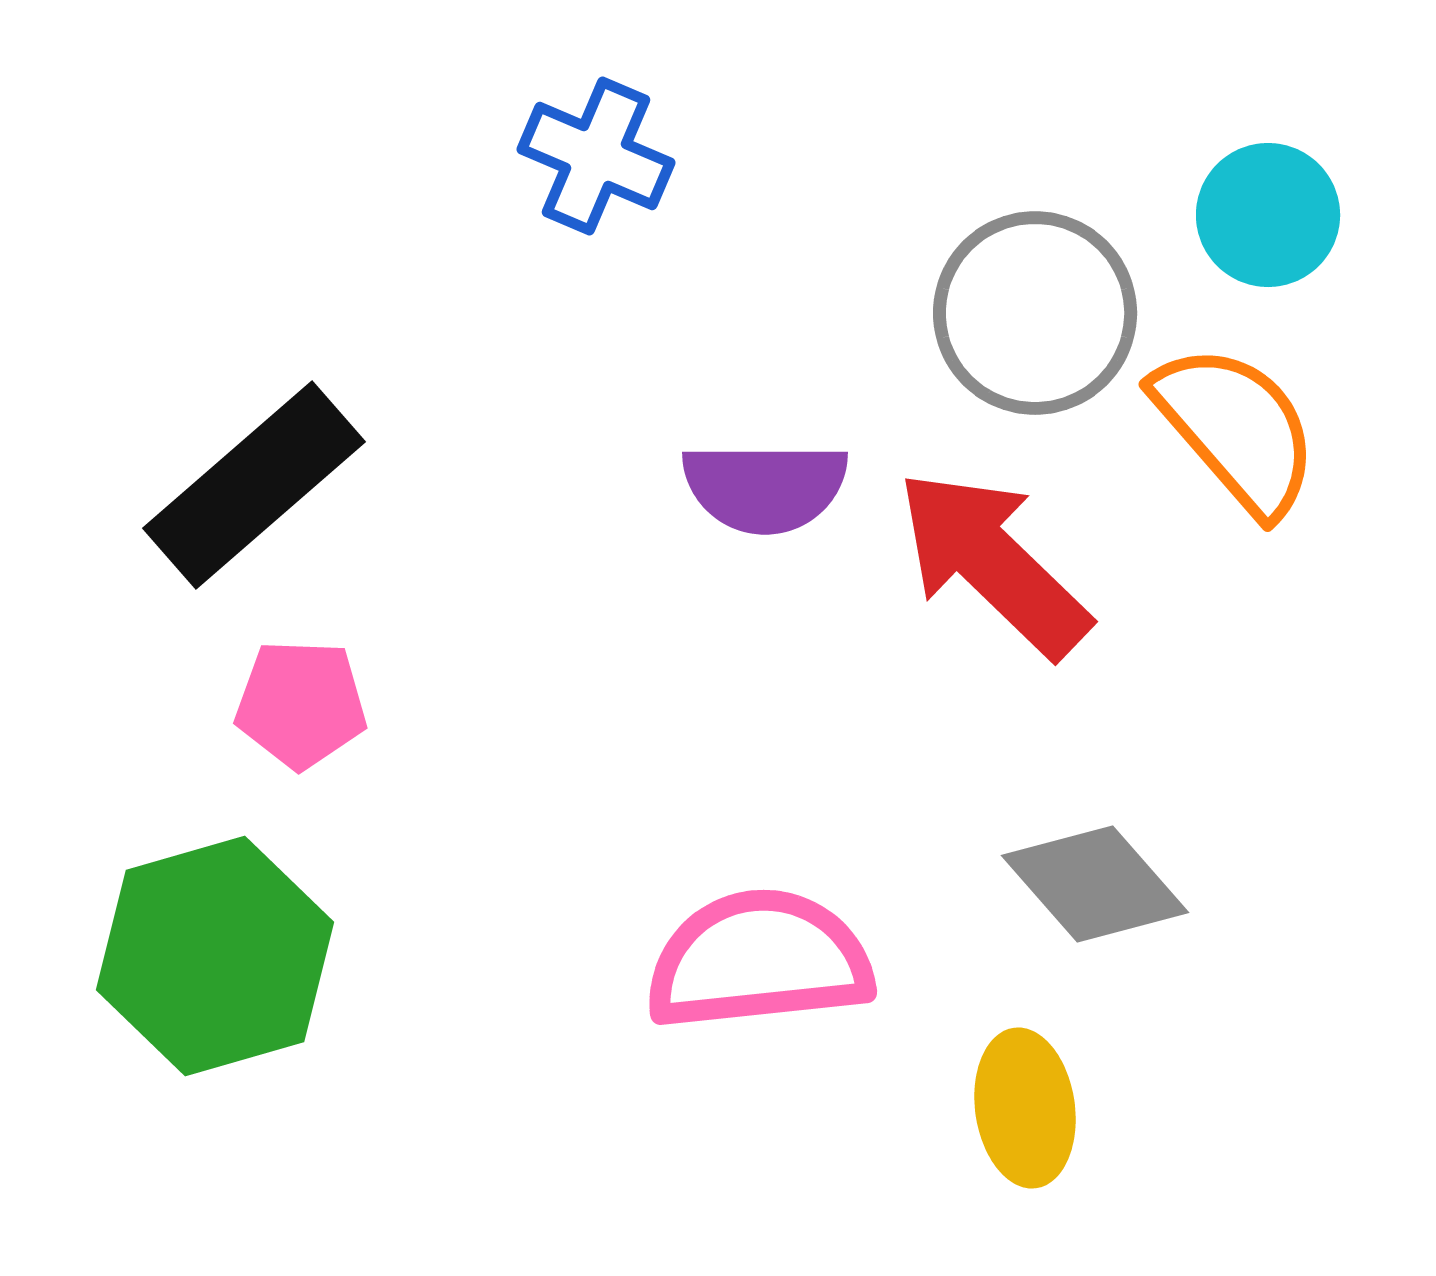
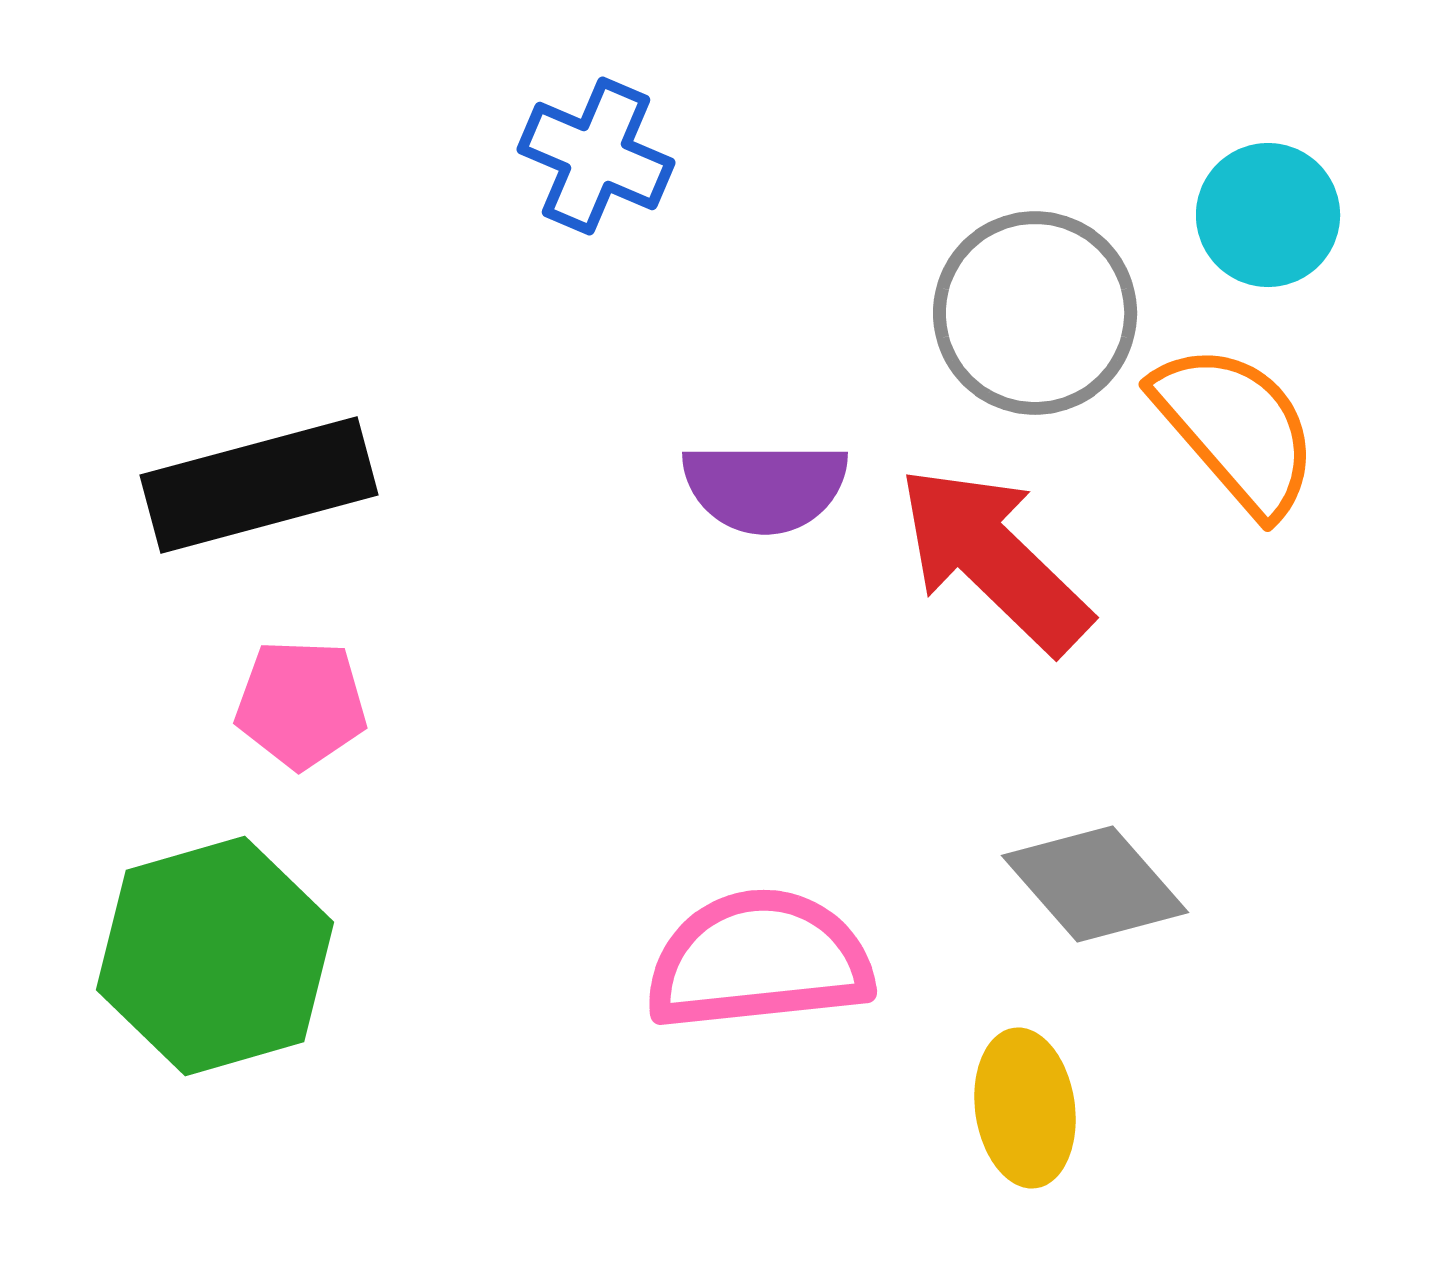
black rectangle: moved 5 px right; rotated 26 degrees clockwise
red arrow: moved 1 px right, 4 px up
